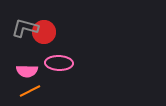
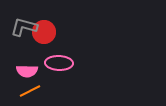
gray L-shape: moved 1 px left, 1 px up
